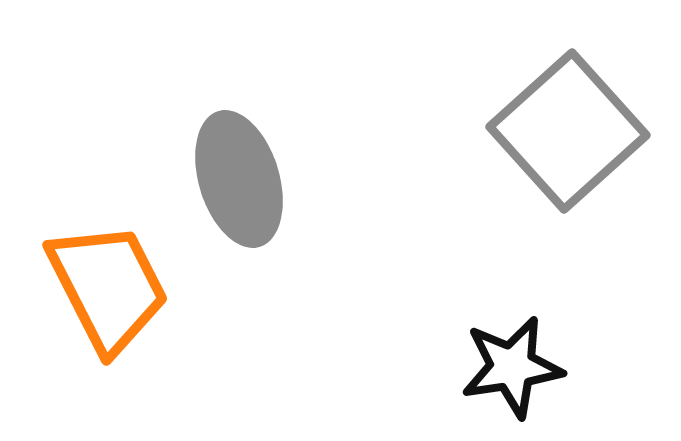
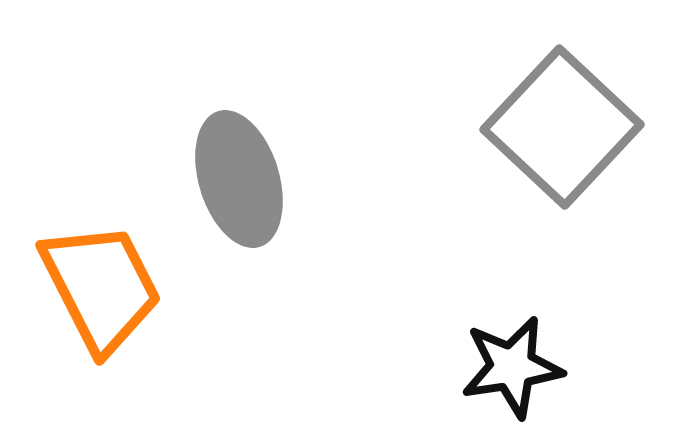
gray square: moved 6 px left, 4 px up; rotated 5 degrees counterclockwise
orange trapezoid: moved 7 px left
